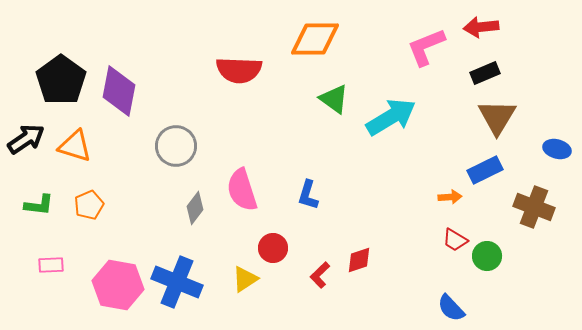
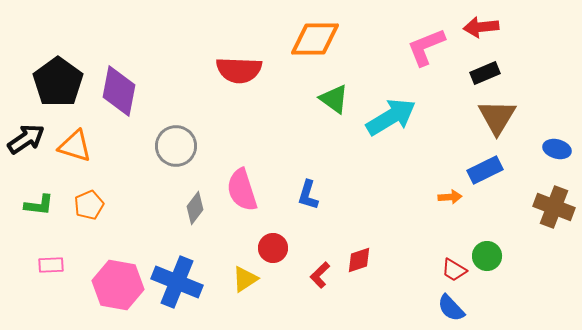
black pentagon: moved 3 px left, 2 px down
brown cross: moved 20 px right
red trapezoid: moved 1 px left, 30 px down
